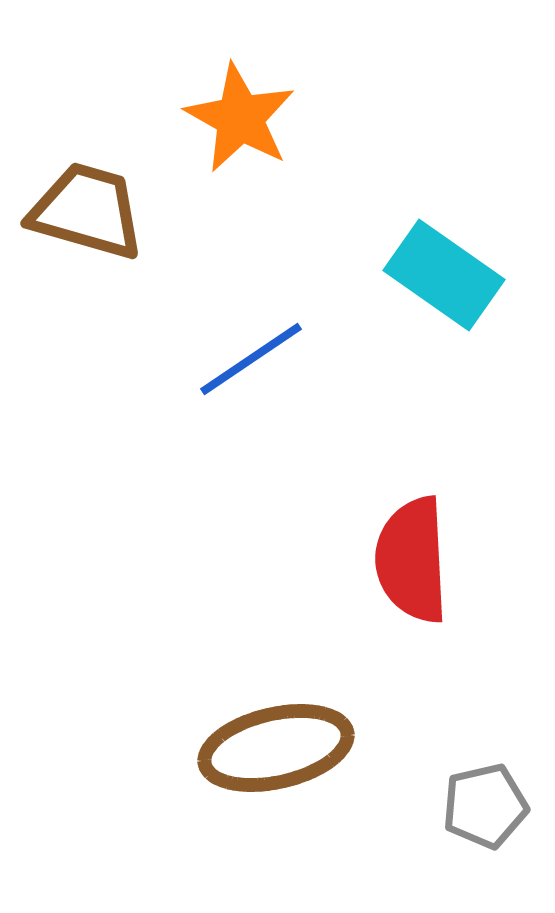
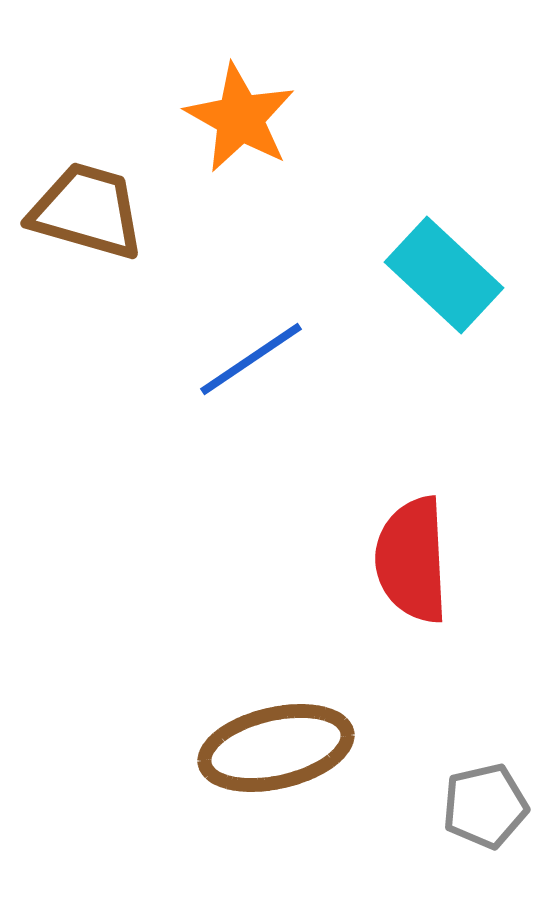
cyan rectangle: rotated 8 degrees clockwise
